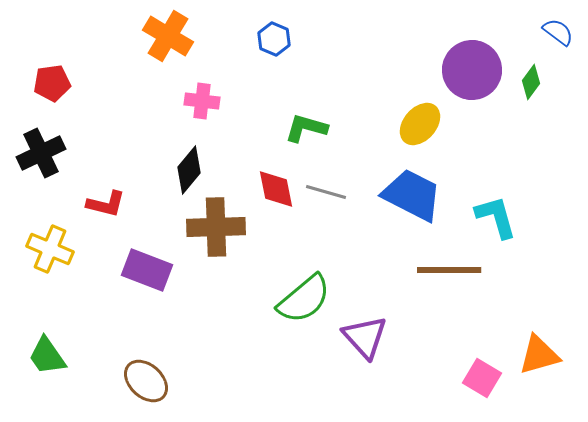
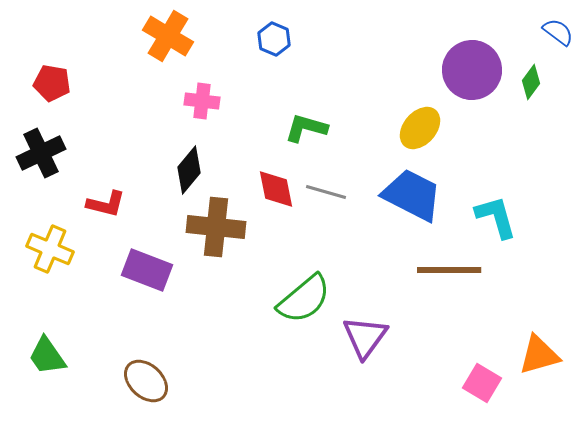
red pentagon: rotated 18 degrees clockwise
yellow ellipse: moved 4 px down
brown cross: rotated 8 degrees clockwise
purple triangle: rotated 18 degrees clockwise
pink square: moved 5 px down
